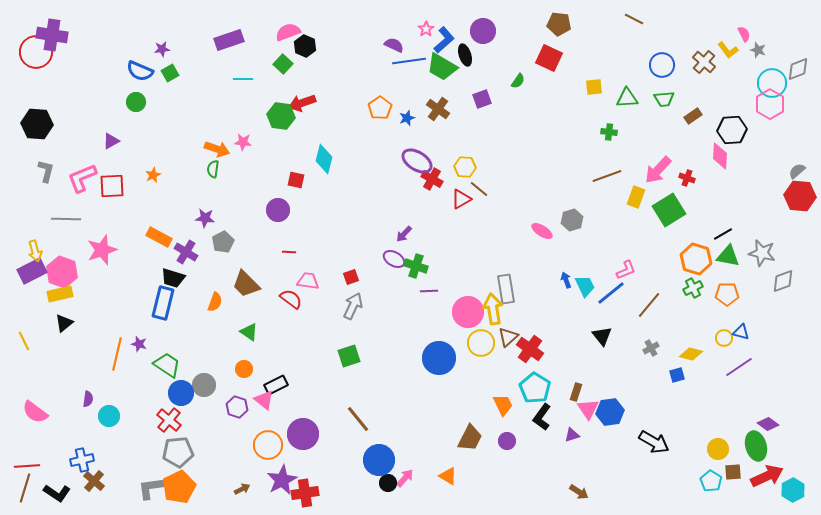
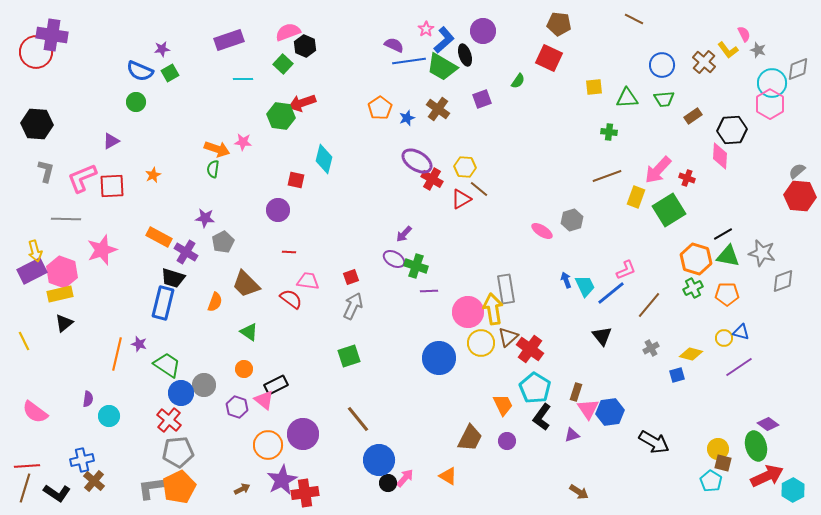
brown square at (733, 472): moved 10 px left, 9 px up; rotated 18 degrees clockwise
